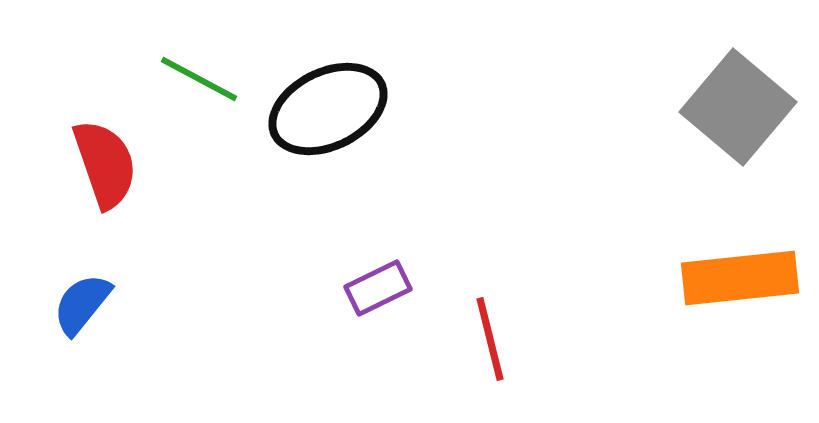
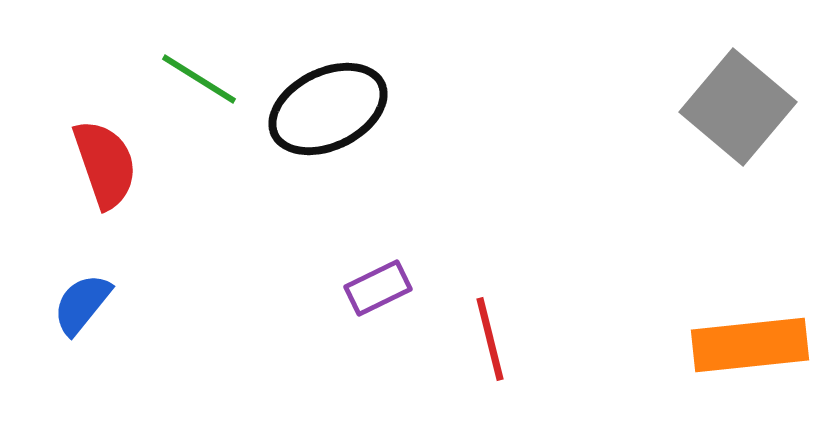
green line: rotated 4 degrees clockwise
orange rectangle: moved 10 px right, 67 px down
